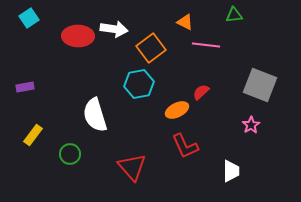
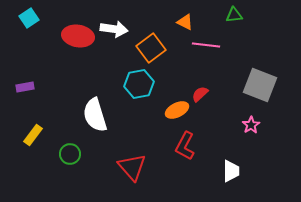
red ellipse: rotated 8 degrees clockwise
red semicircle: moved 1 px left, 2 px down
red L-shape: rotated 52 degrees clockwise
